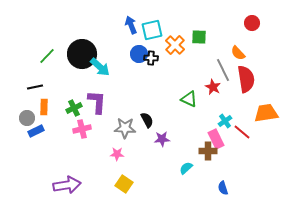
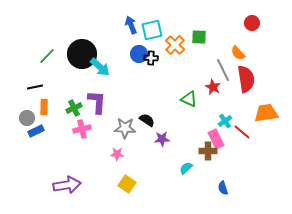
black semicircle: rotated 28 degrees counterclockwise
yellow square: moved 3 px right
